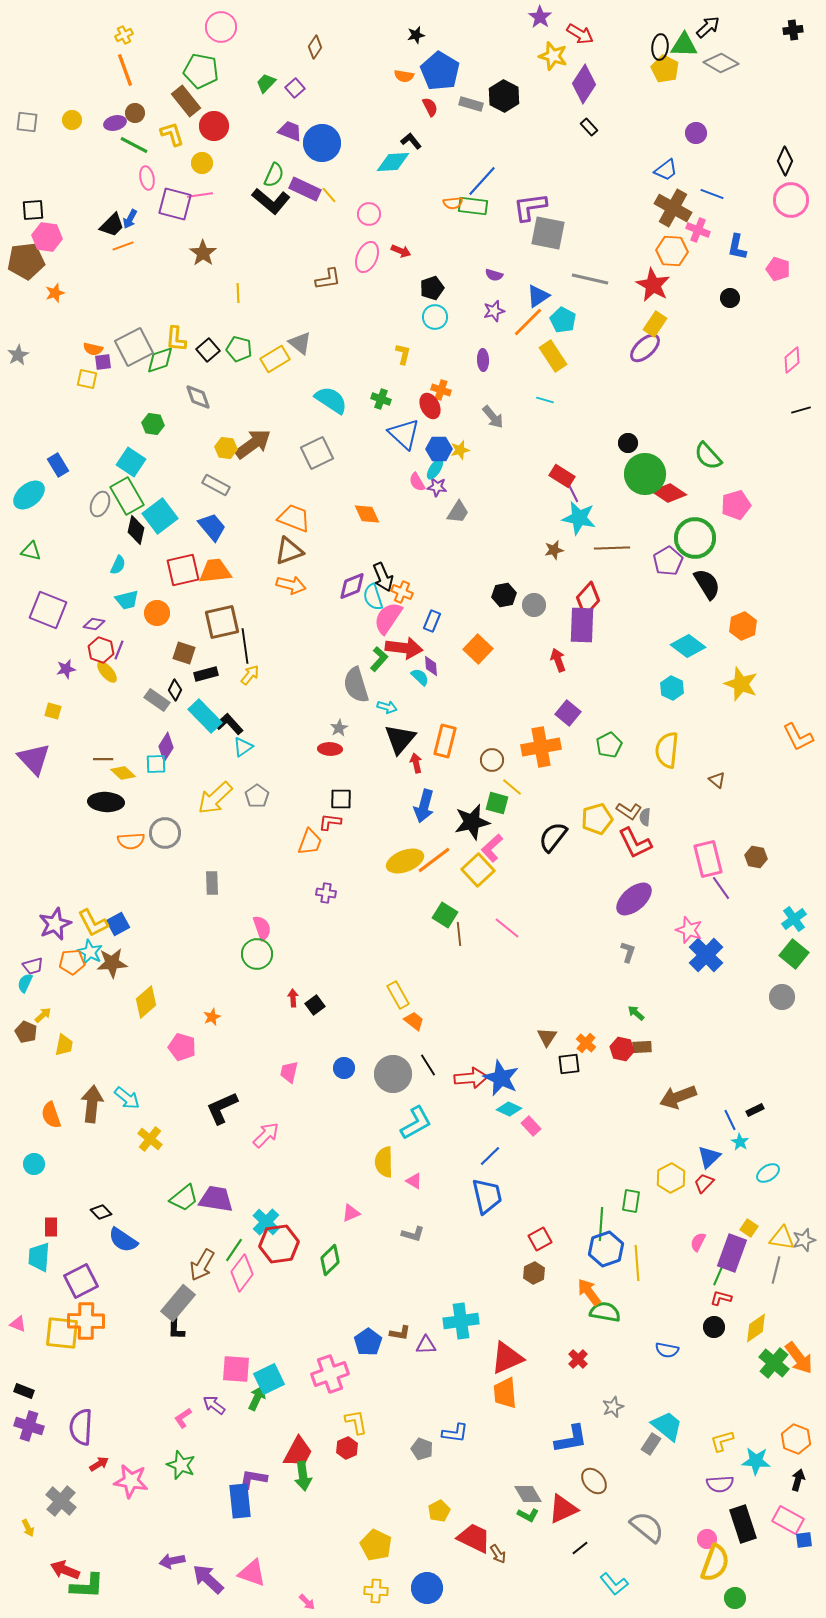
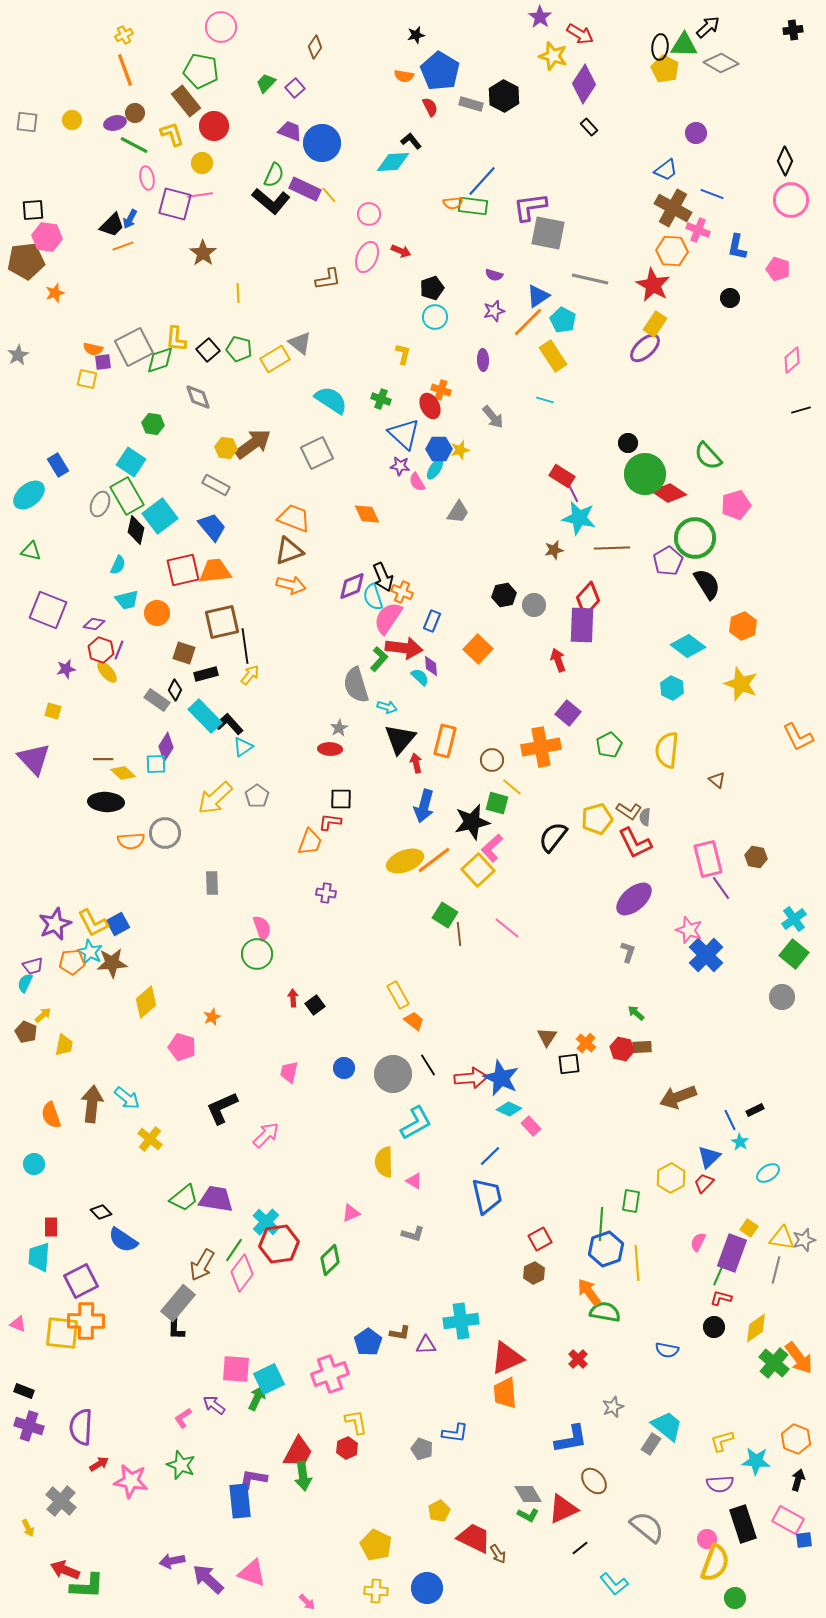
purple star at (437, 487): moved 37 px left, 21 px up
